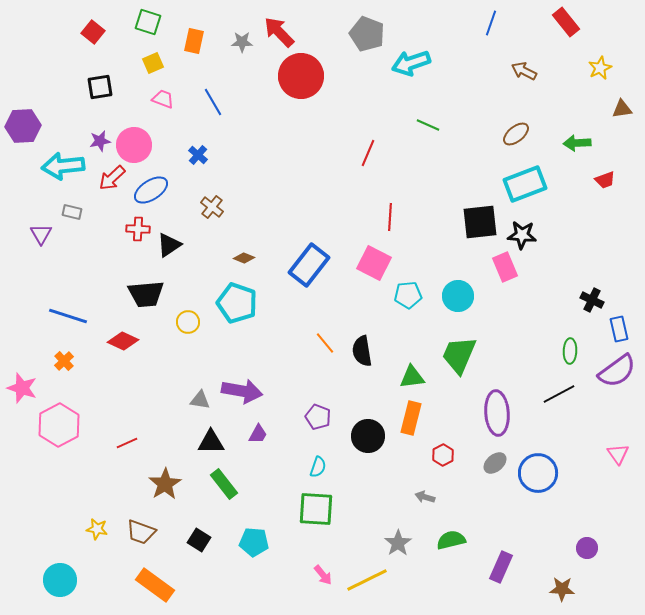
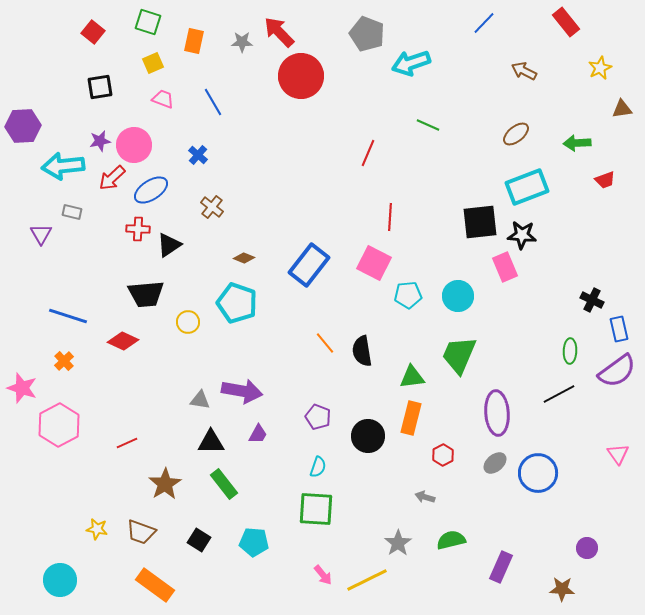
blue line at (491, 23): moved 7 px left; rotated 25 degrees clockwise
cyan rectangle at (525, 184): moved 2 px right, 3 px down
